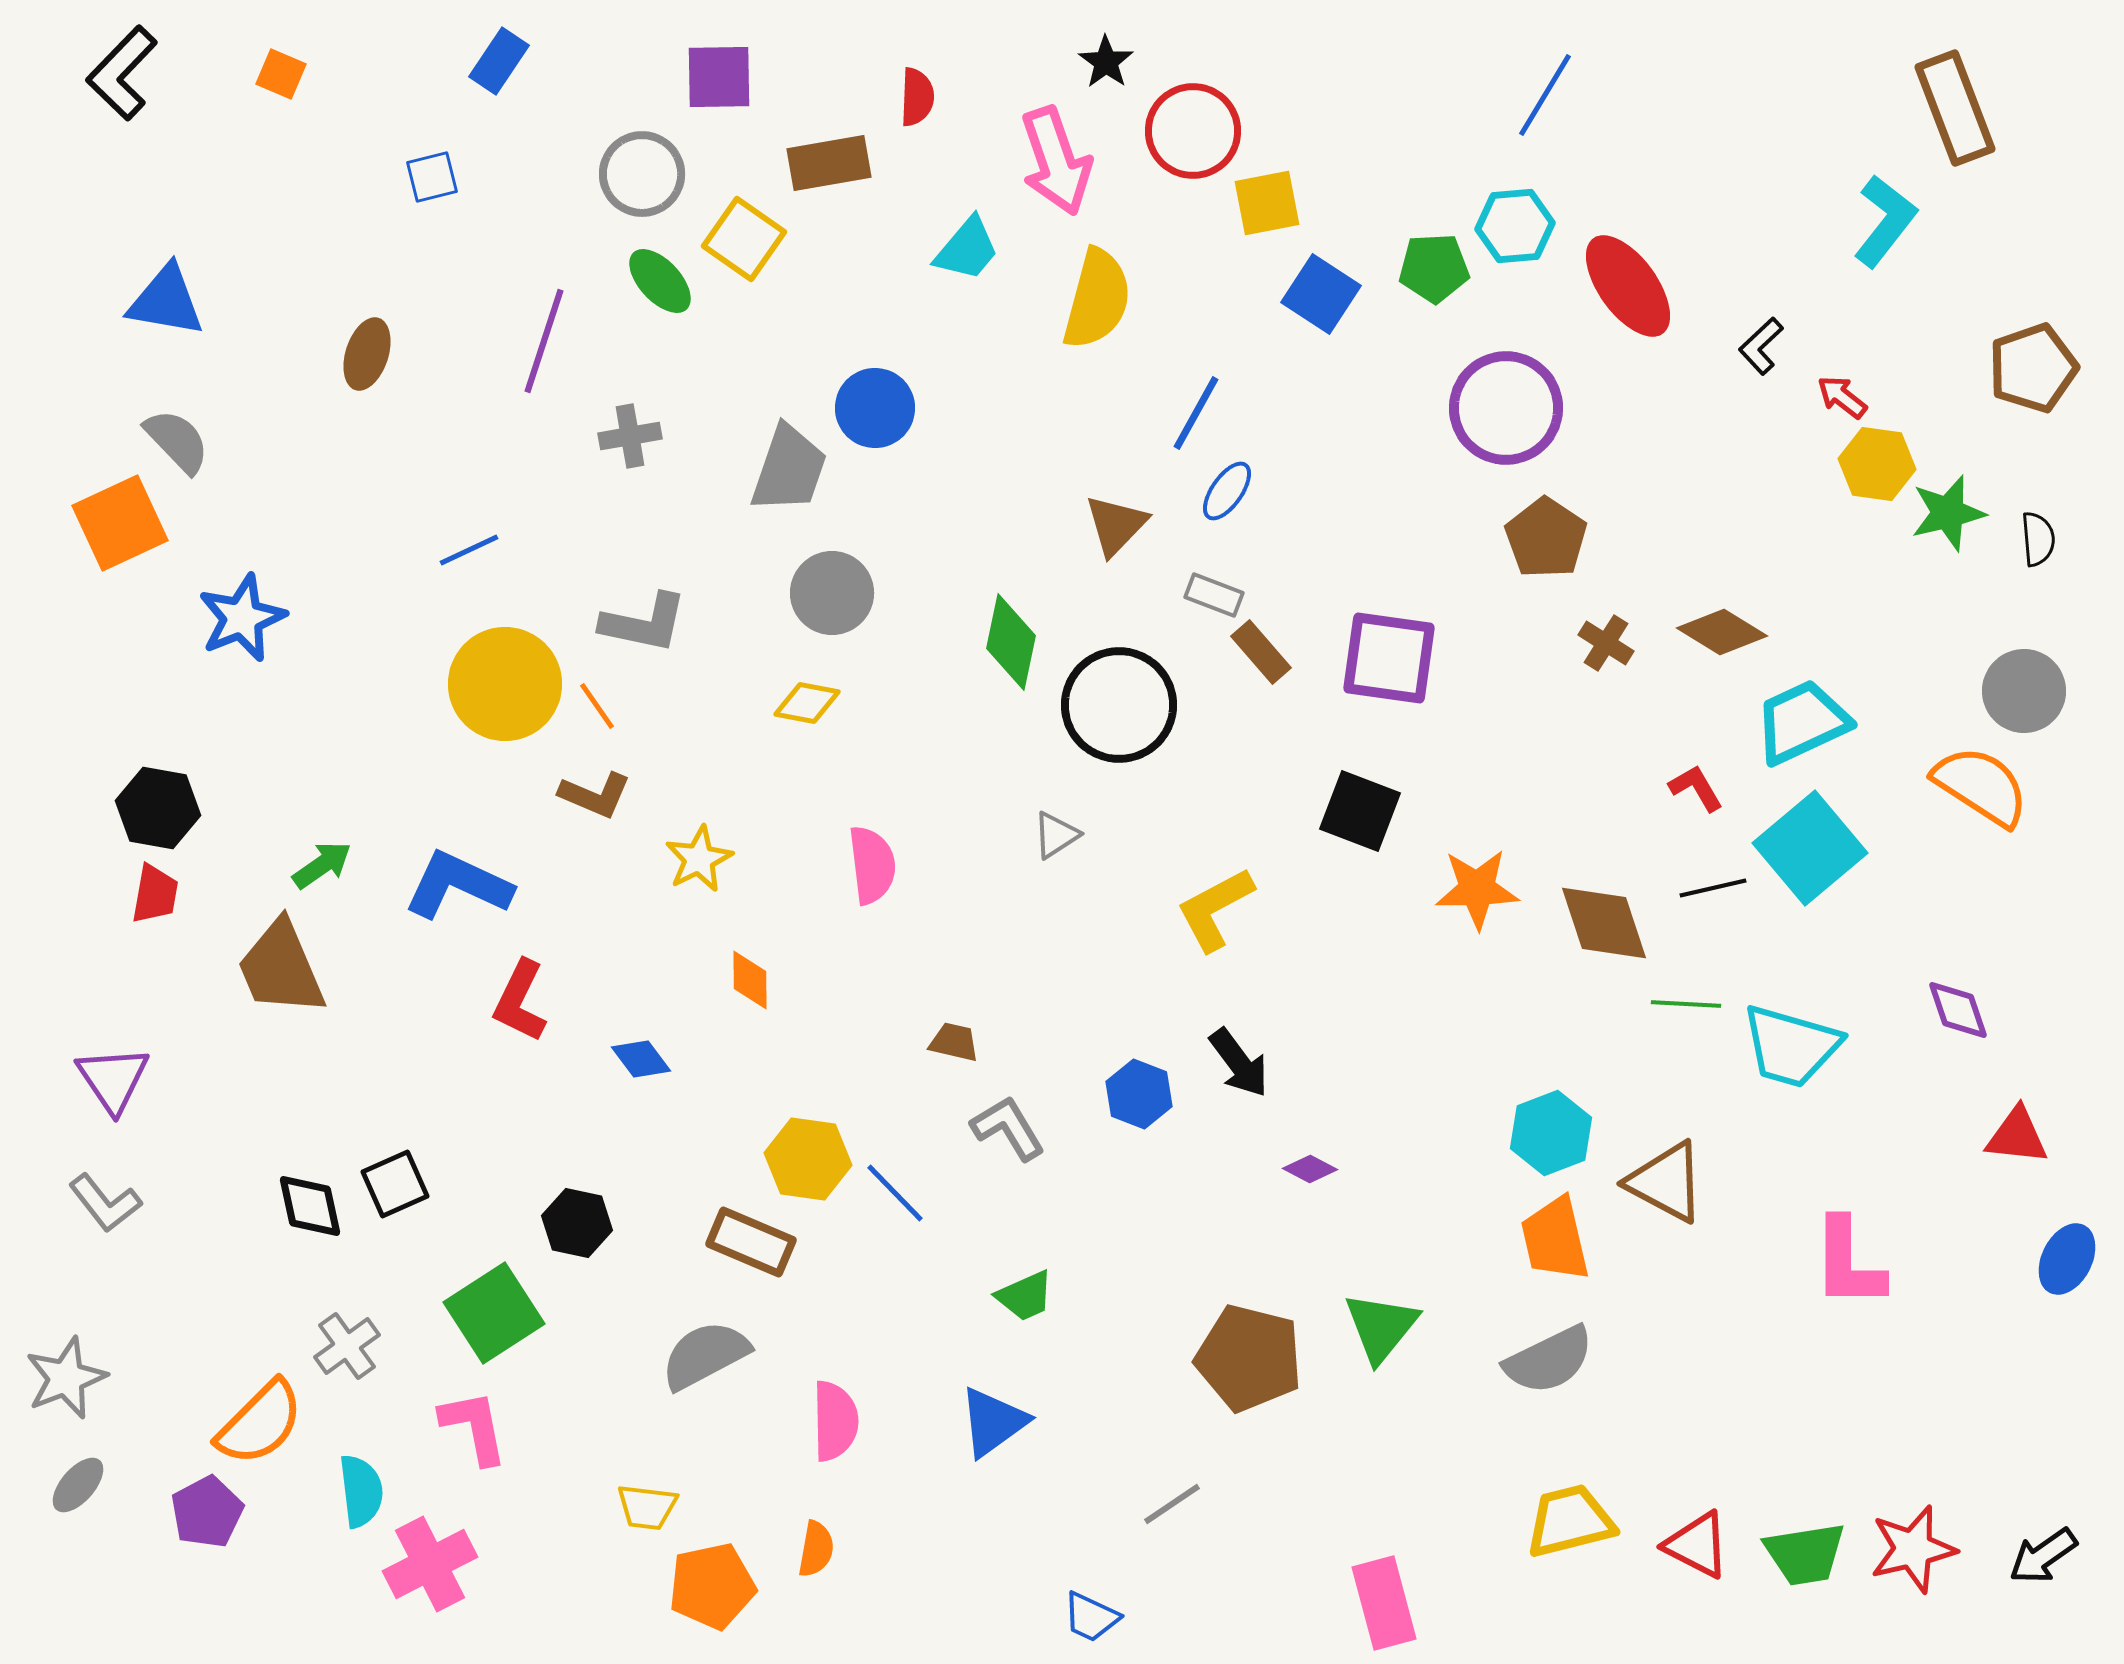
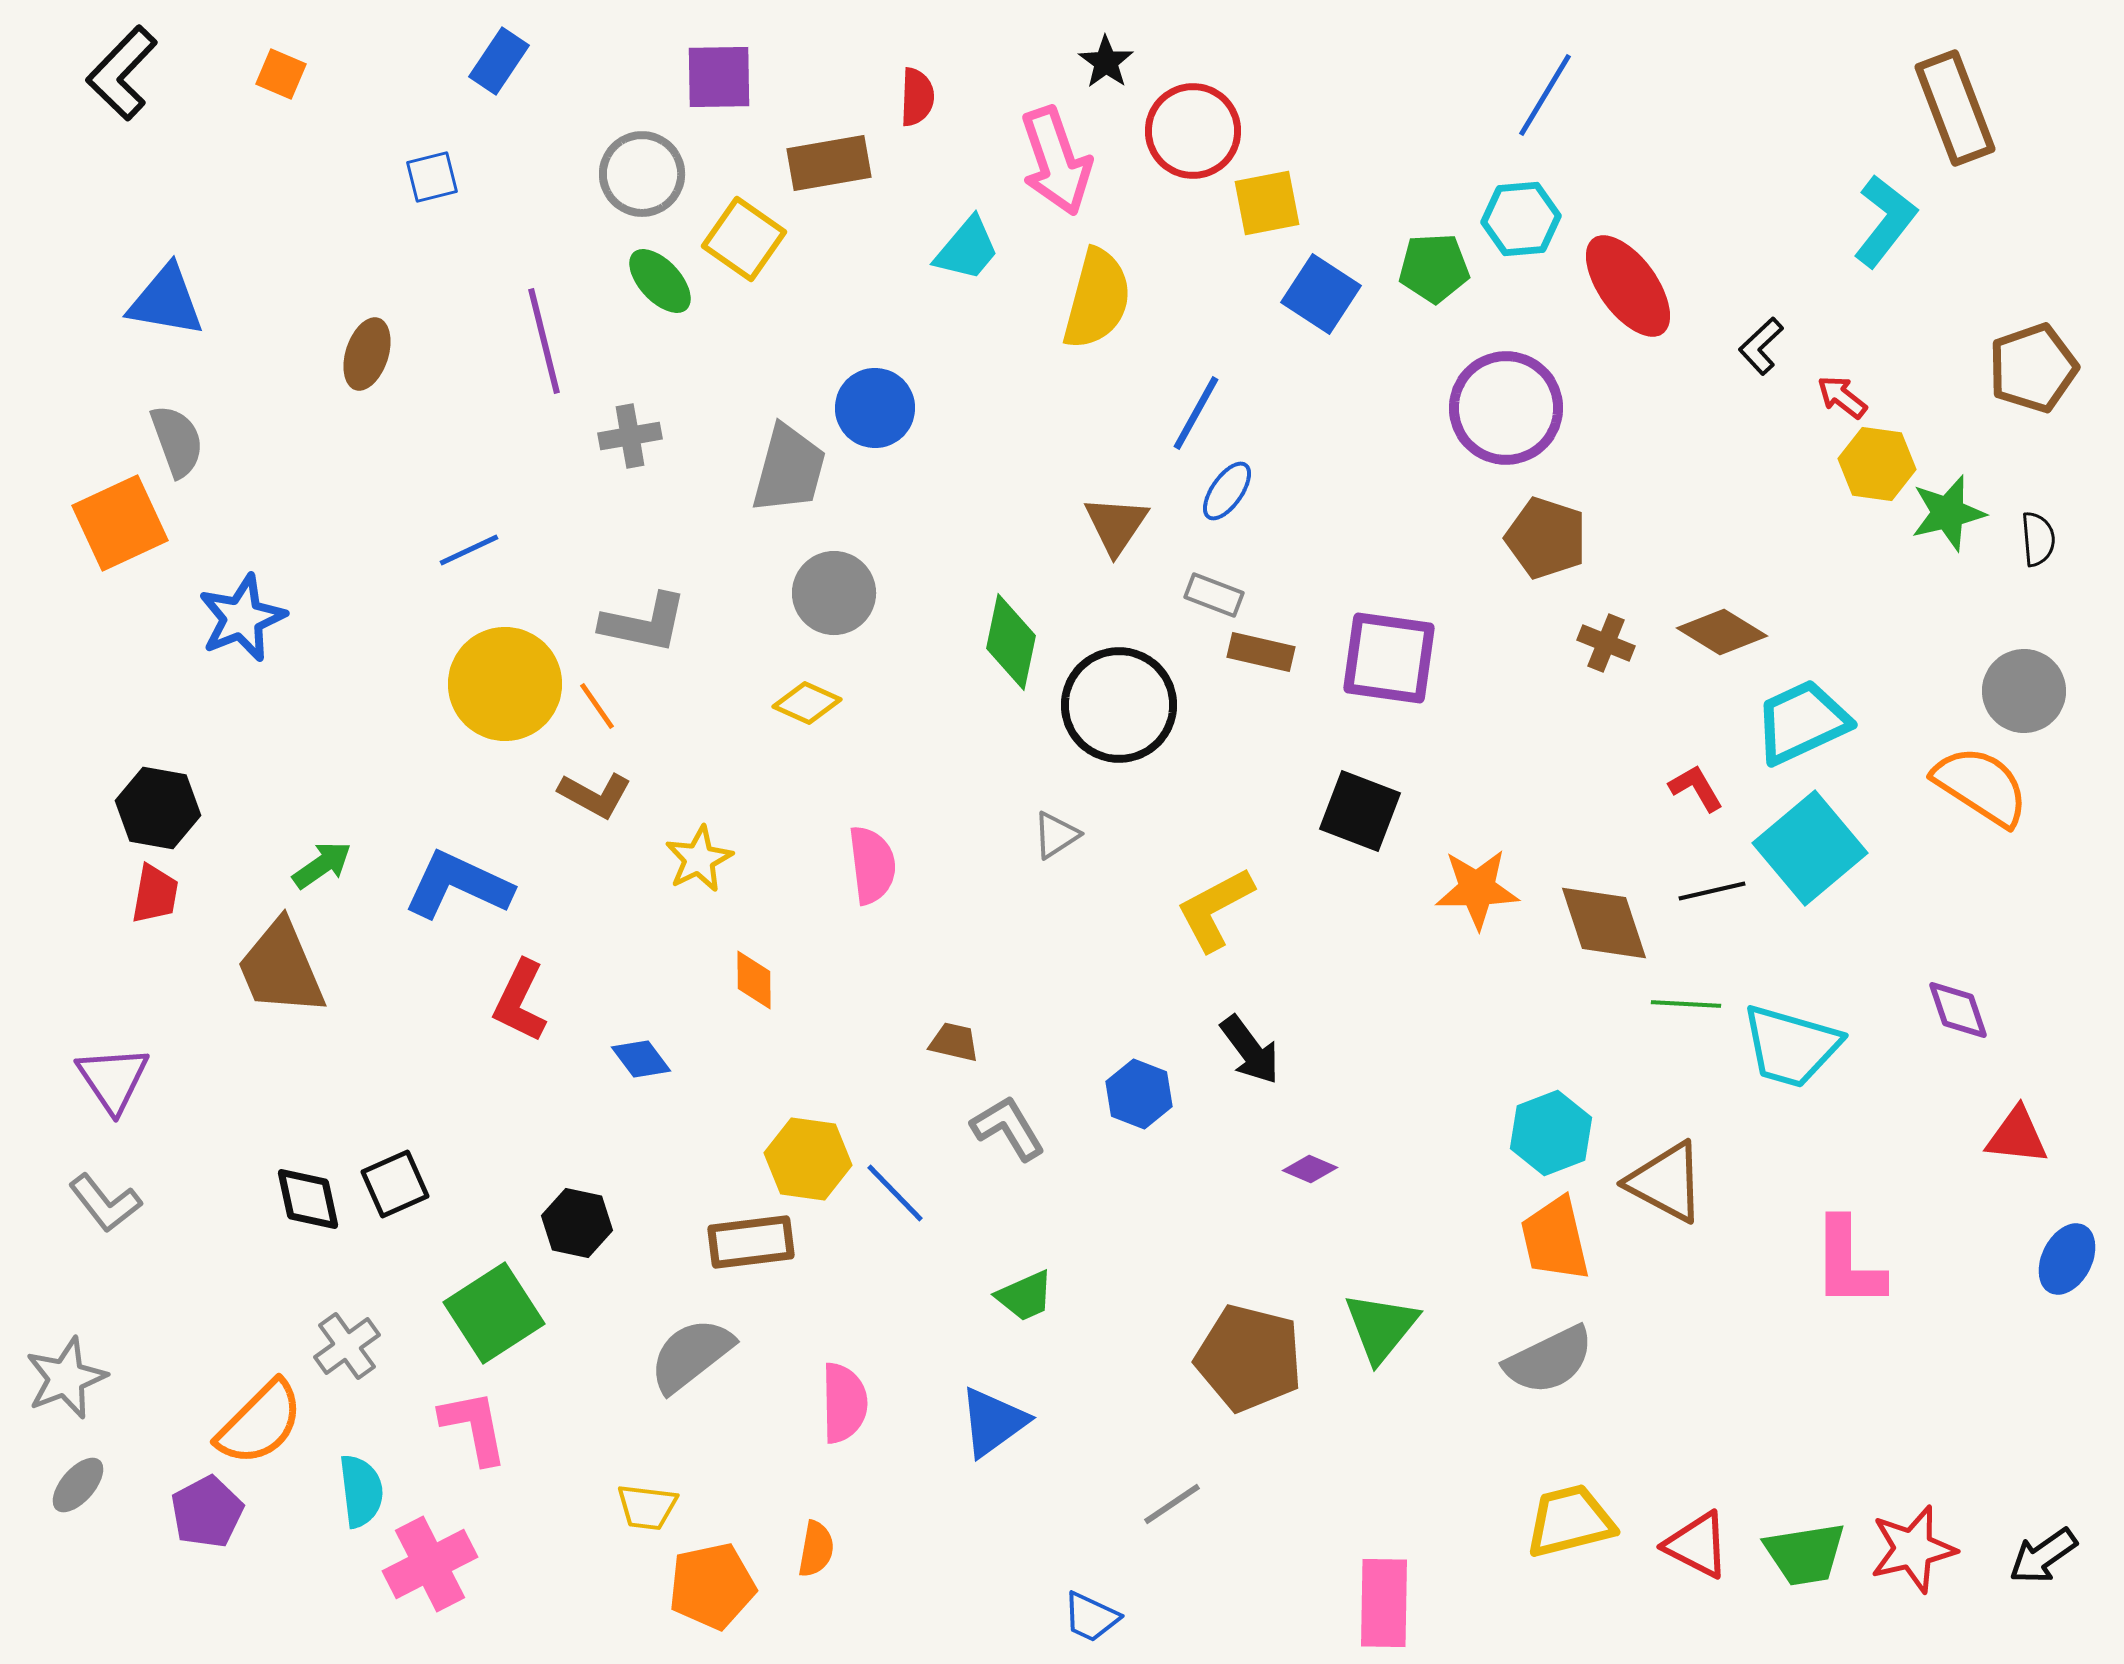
cyan hexagon at (1515, 226): moved 6 px right, 7 px up
purple line at (544, 341): rotated 32 degrees counterclockwise
gray semicircle at (177, 441): rotated 24 degrees clockwise
gray trapezoid at (789, 469): rotated 4 degrees counterclockwise
brown triangle at (1116, 525): rotated 10 degrees counterclockwise
brown pentagon at (1546, 538): rotated 16 degrees counterclockwise
gray circle at (832, 593): moved 2 px right
brown cross at (1606, 643): rotated 10 degrees counterclockwise
brown rectangle at (1261, 652): rotated 36 degrees counterclockwise
yellow diamond at (807, 703): rotated 14 degrees clockwise
brown L-shape at (595, 795): rotated 6 degrees clockwise
black line at (1713, 888): moved 1 px left, 3 px down
orange diamond at (750, 980): moved 4 px right
black arrow at (1239, 1063): moved 11 px right, 13 px up
purple diamond at (1310, 1169): rotated 4 degrees counterclockwise
black diamond at (310, 1206): moved 2 px left, 7 px up
brown rectangle at (751, 1242): rotated 30 degrees counterclockwise
gray semicircle at (705, 1355): moved 14 px left; rotated 10 degrees counterclockwise
pink semicircle at (835, 1421): moved 9 px right, 18 px up
pink rectangle at (1384, 1603): rotated 16 degrees clockwise
